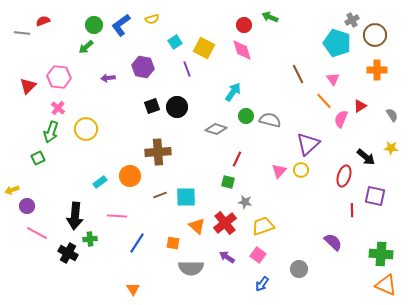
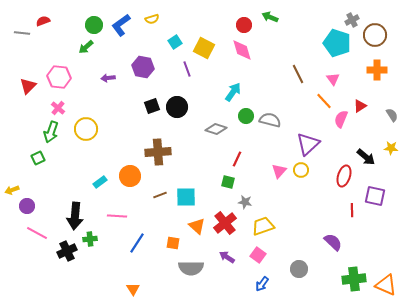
black cross at (68, 253): moved 1 px left, 2 px up; rotated 36 degrees clockwise
green cross at (381, 254): moved 27 px left, 25 px down; rotated 10 degrees counterclockwise
